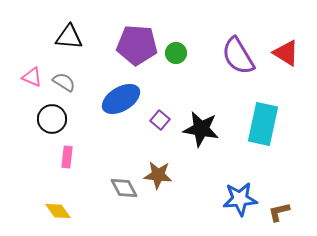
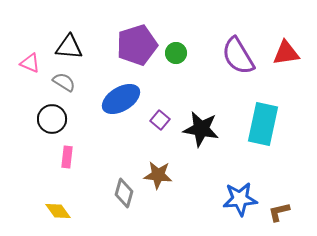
black triangle: moved 10 px down
purple pentagon: rotated 21 degrees counterclockwise
red triangle: rotated 40 degrees counterclockwise
pink triangle: moved 2 px left, 14 px up
gray diamond: moved 5 px down; rotated 44 degrees clockwise
